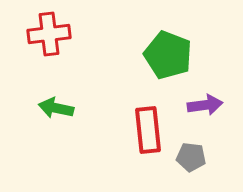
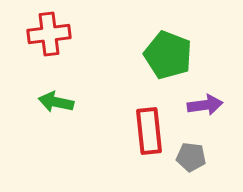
green arrow: moved 6 px up
red rectangle: moved 1 px right, 1 px down
